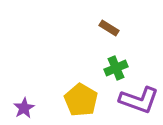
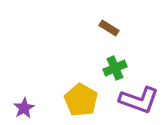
green cross: moved 1 px left
